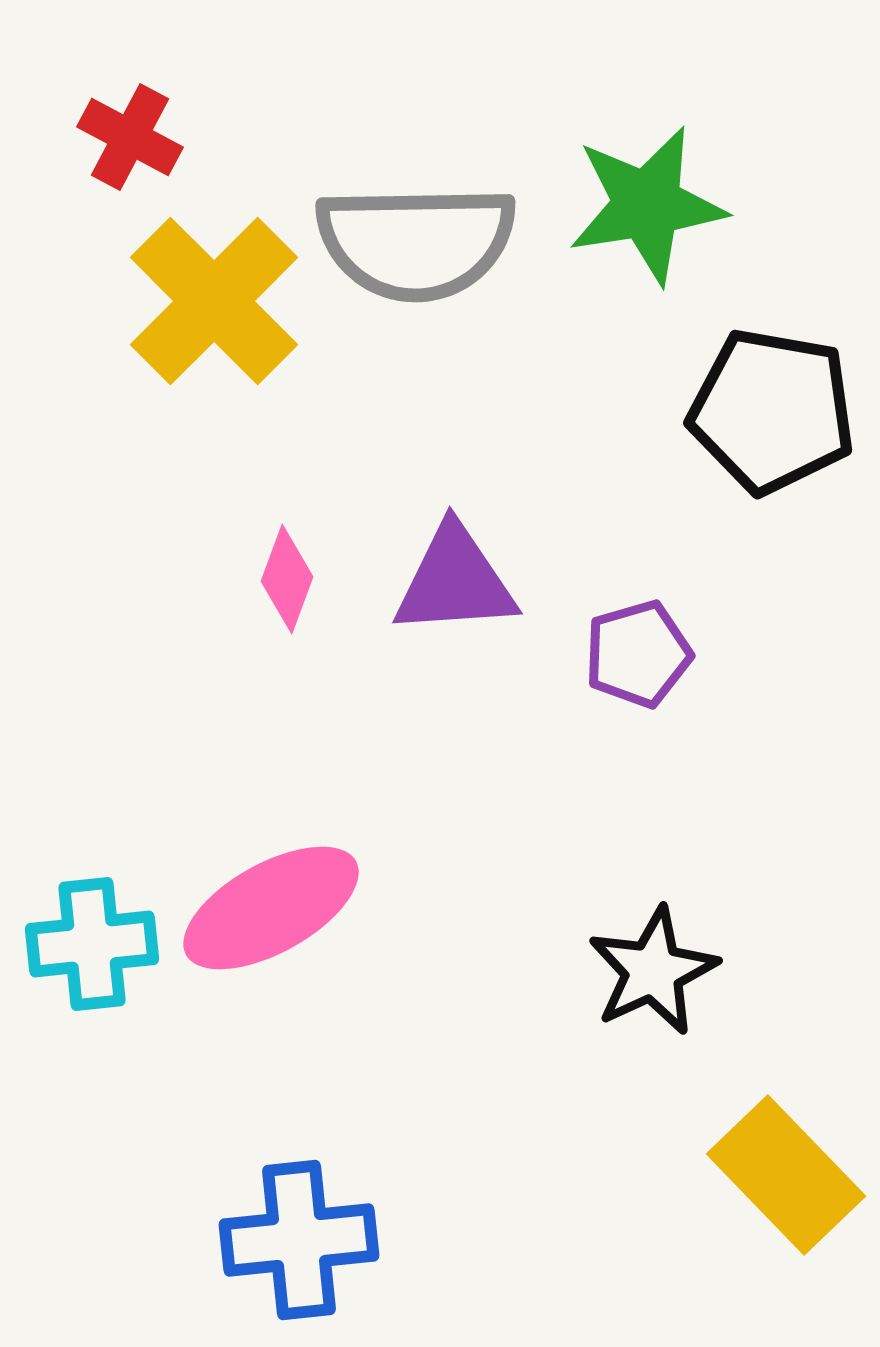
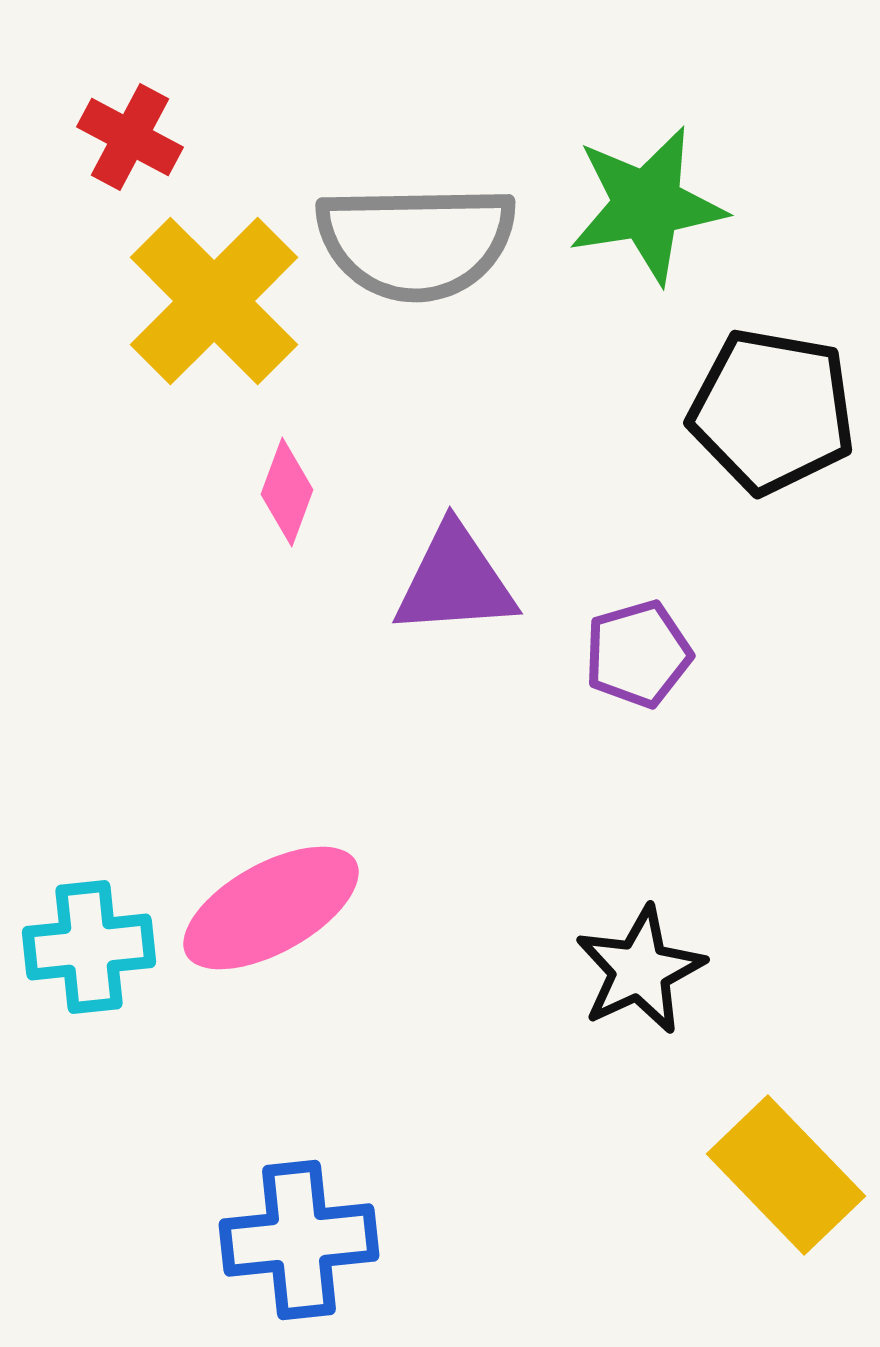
pink diamond: moved 87 px up
cyan cross: moved 3 px left, 3 px down
black star: moved 13 px left, 1 px up
